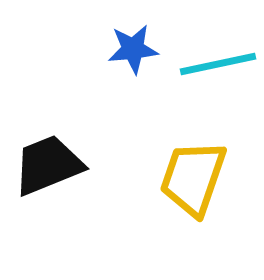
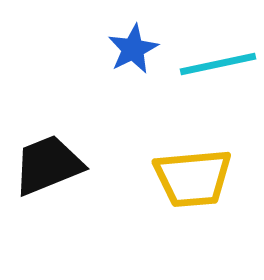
blue star: rotated 21 degrees counterclockwise
yellow trapezoid: rotated 114 degrees counterclockwise
